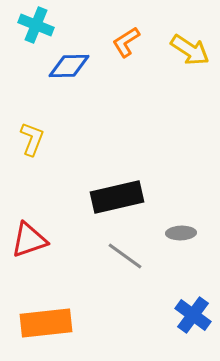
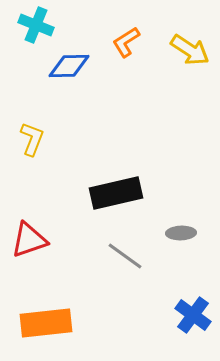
black rectangle: moved 1 px left, 4 px up
